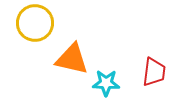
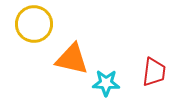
yellow circle: moved 1 px left, 1 px down
